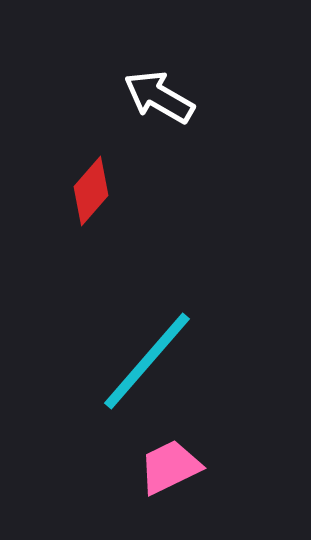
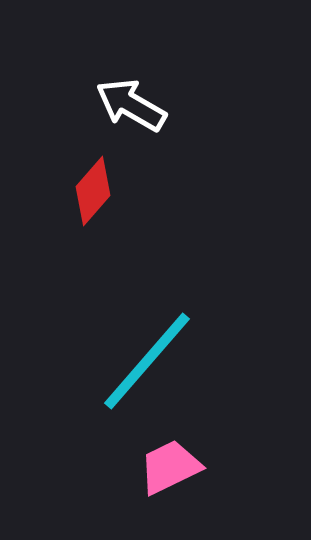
white arrow: moved 28 px left, 8 px down
red diamond: moved 2 px right
